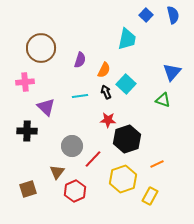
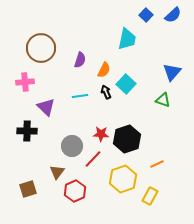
blue semicircle: rotated 60 degrees clockwise
red star: moved 7 px left, 14 px down
